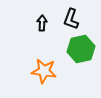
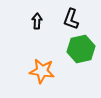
black arrow: moved 5 px left, 2 px up
orange star: moved 2 px left
